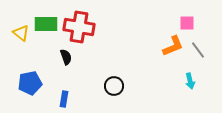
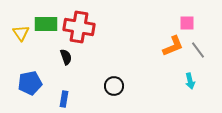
yellow triangle: rotated 18 degrees clockwise
